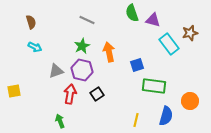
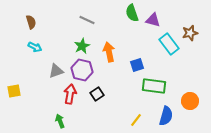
yellow line: rotated 24 degrees clockwise
